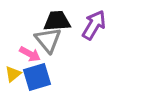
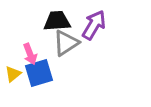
gray triangle: moved 18 px right, 3 px down; rotated 36 degrees clockwise
pink arrow: rotated 40 degrees clockwise
blue square: moved 2 px right, 4 px up
